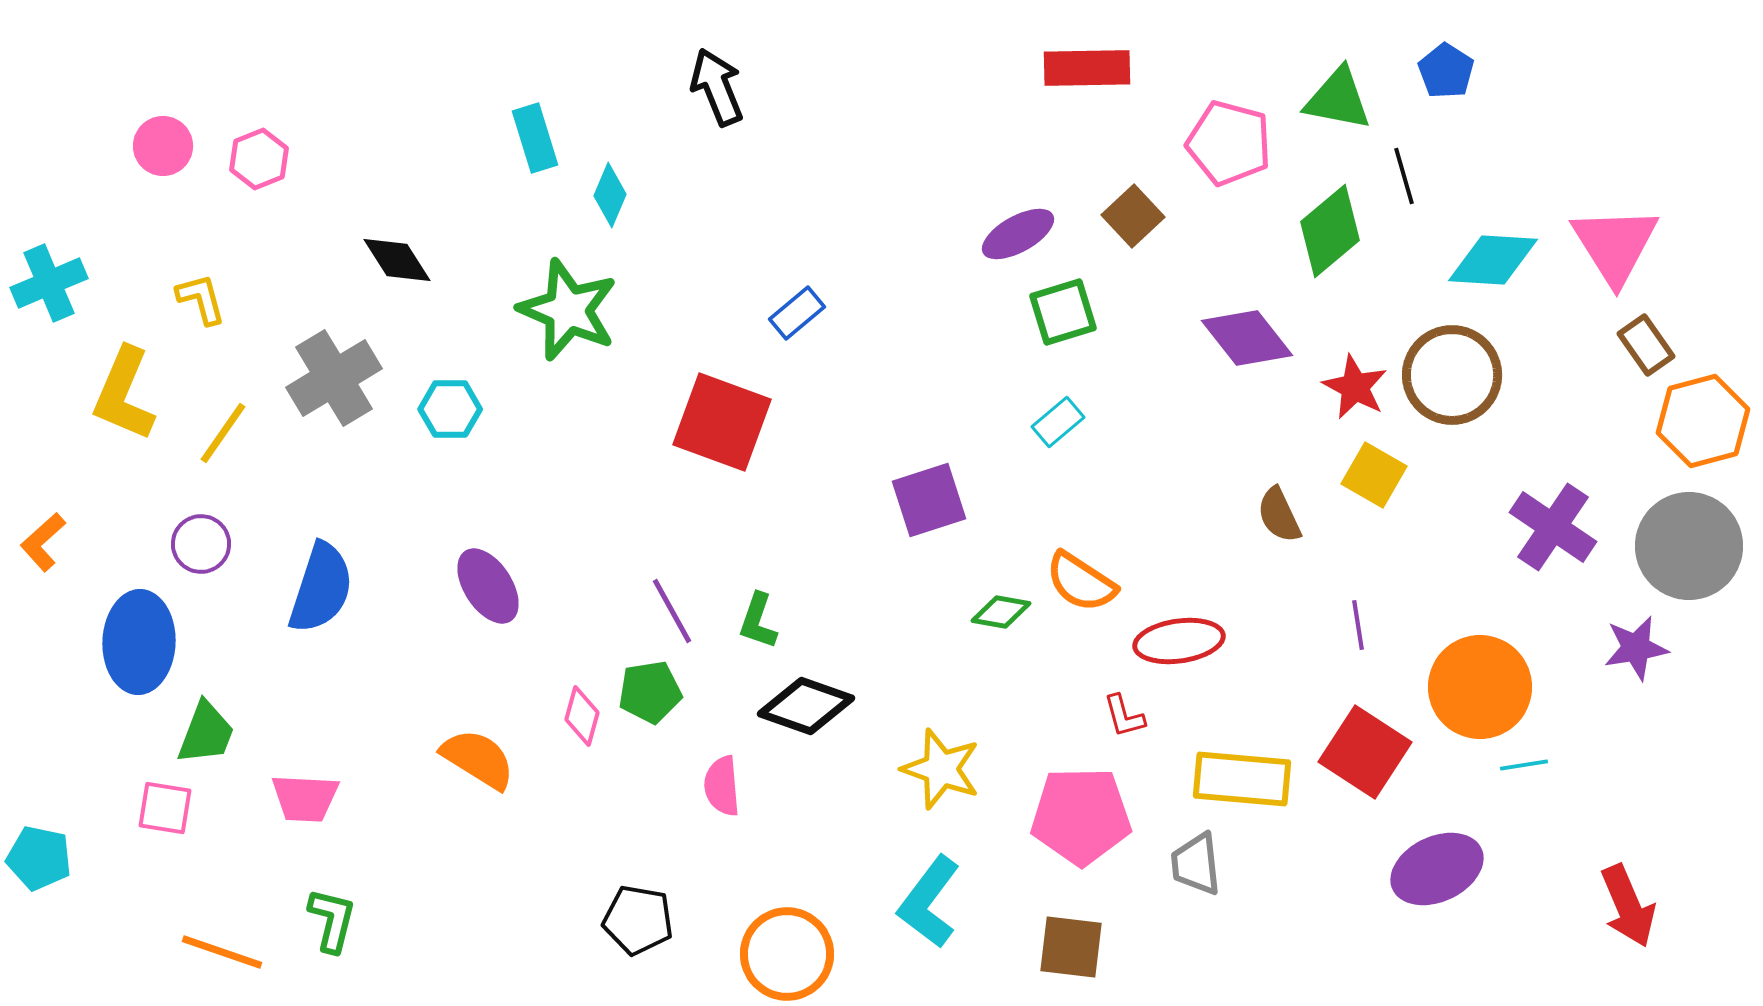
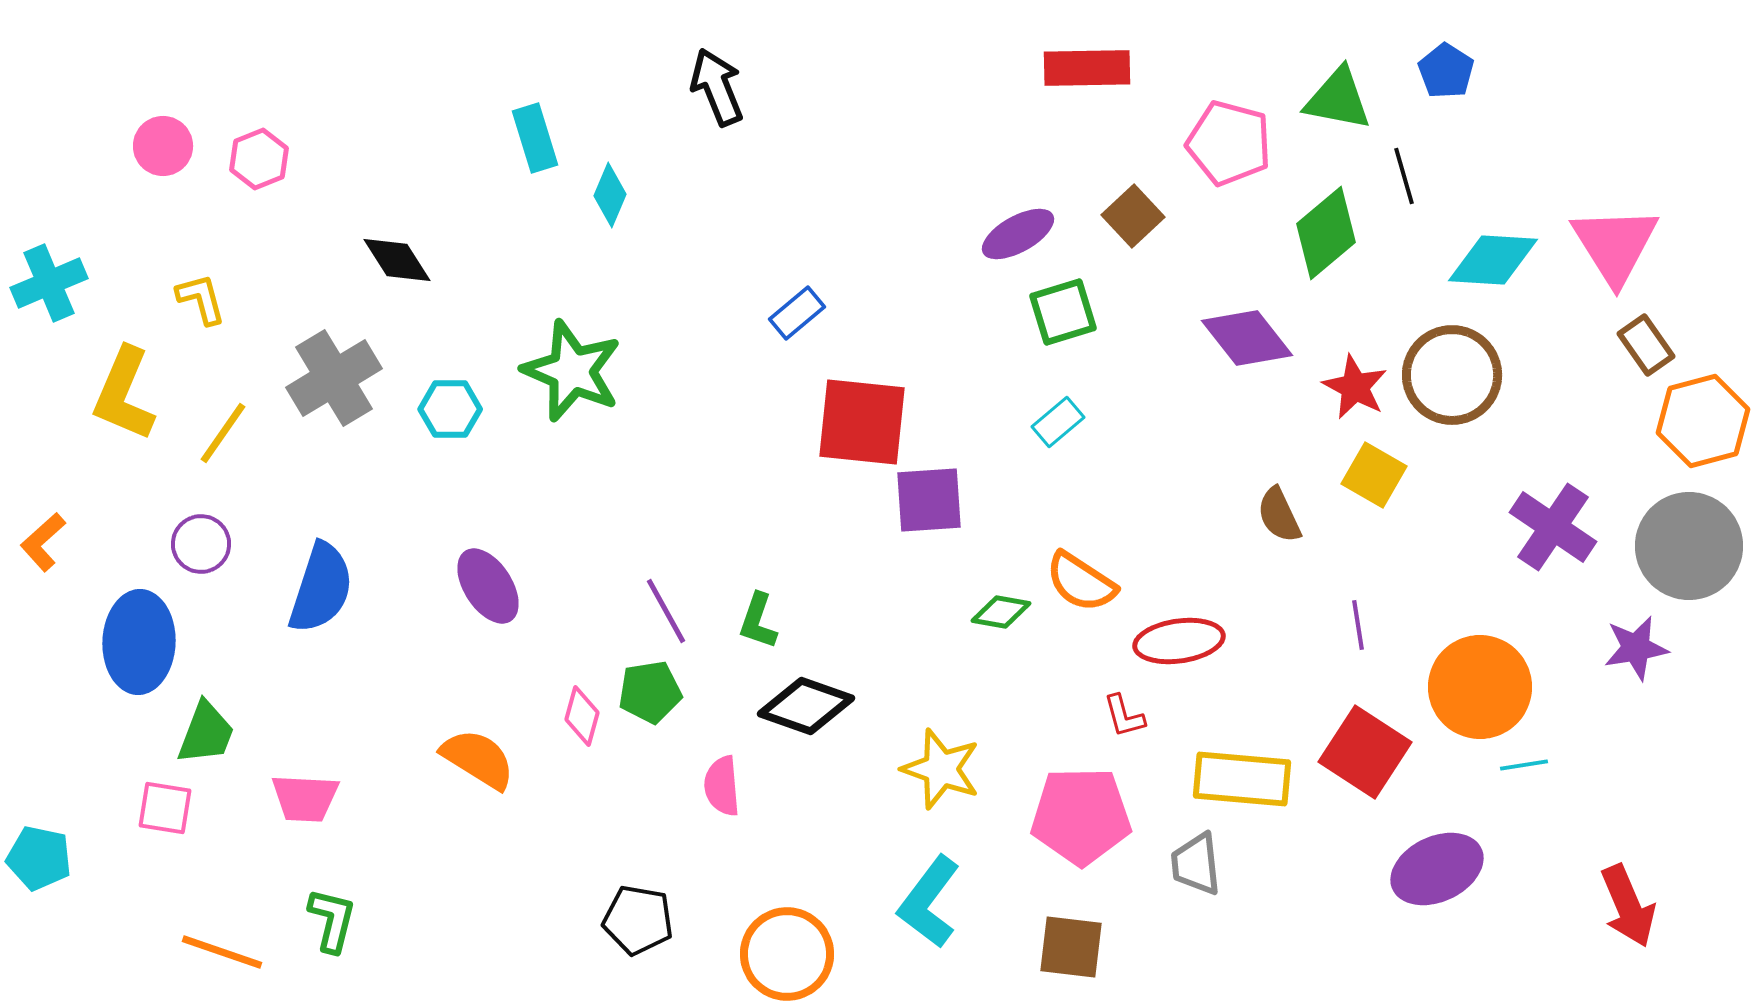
green diamond at (1330, 231): moved 4 px left, 2 px down
green star at (568, 310): moved 4 px right, 61 px down
red square at (722, 422): moved 140 px right; rotated 14 degrees counterclockwise
purple square at (929, 500): rotated 14 degrees clockwise
purple line at (672, 611): moved 6 px left
